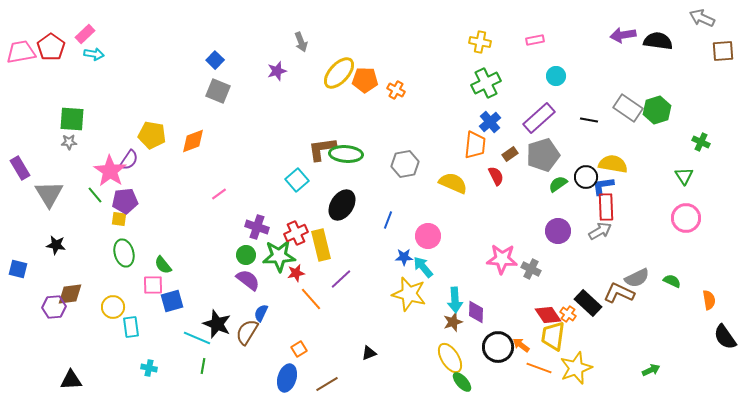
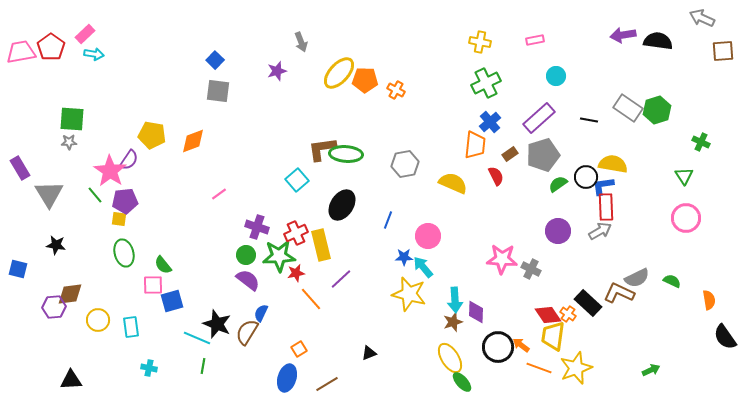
gray square at (218, 91): rotated 15 degrees counterclockwise
yellow circle at (113, 307): moved 15 px left, 13 px down
